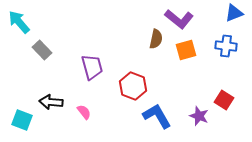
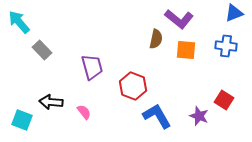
orange square: rotated 20 degrees clockwise
